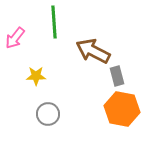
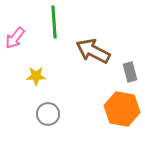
gray rectangle: moved 13 px right, 4 px up
